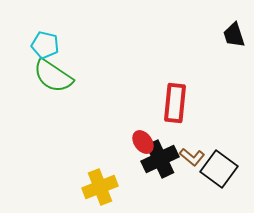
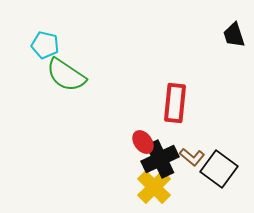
green semicircle: moved 13 px right, 1 px up
yellow cross: moved 54 px right; rotated 24 degrees counterclockwise
